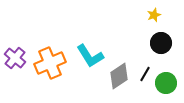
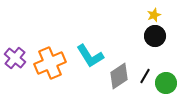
black circle: moved 6 px left, 7 px up
black line: moved 2 px down
